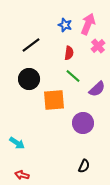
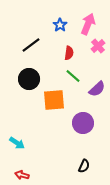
blue star: moved 5 px left; rotated 16 degrees clockwise
